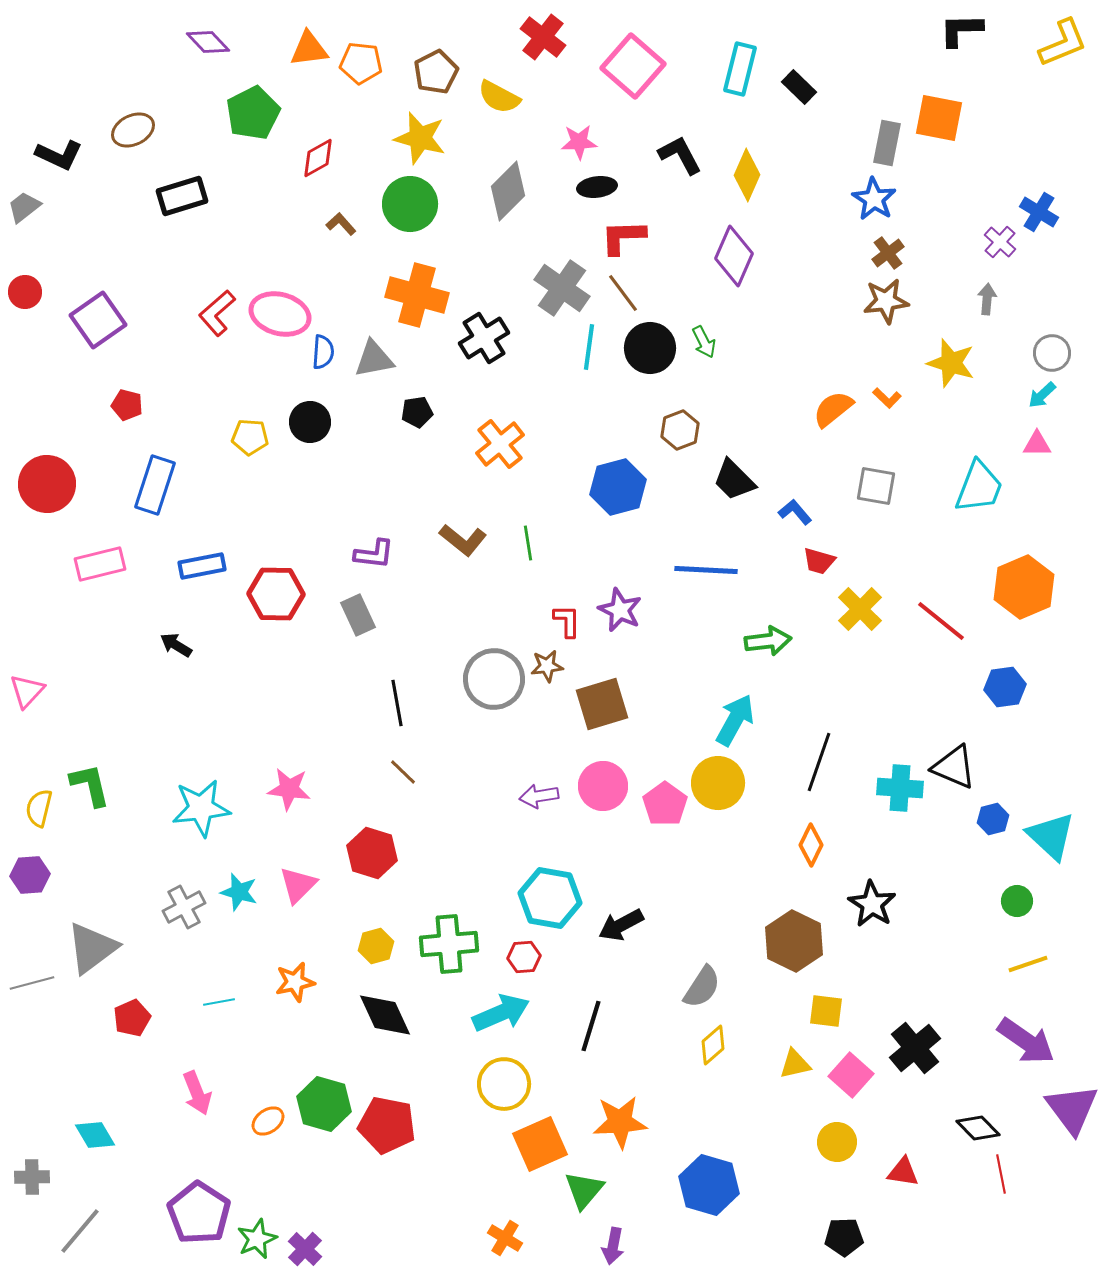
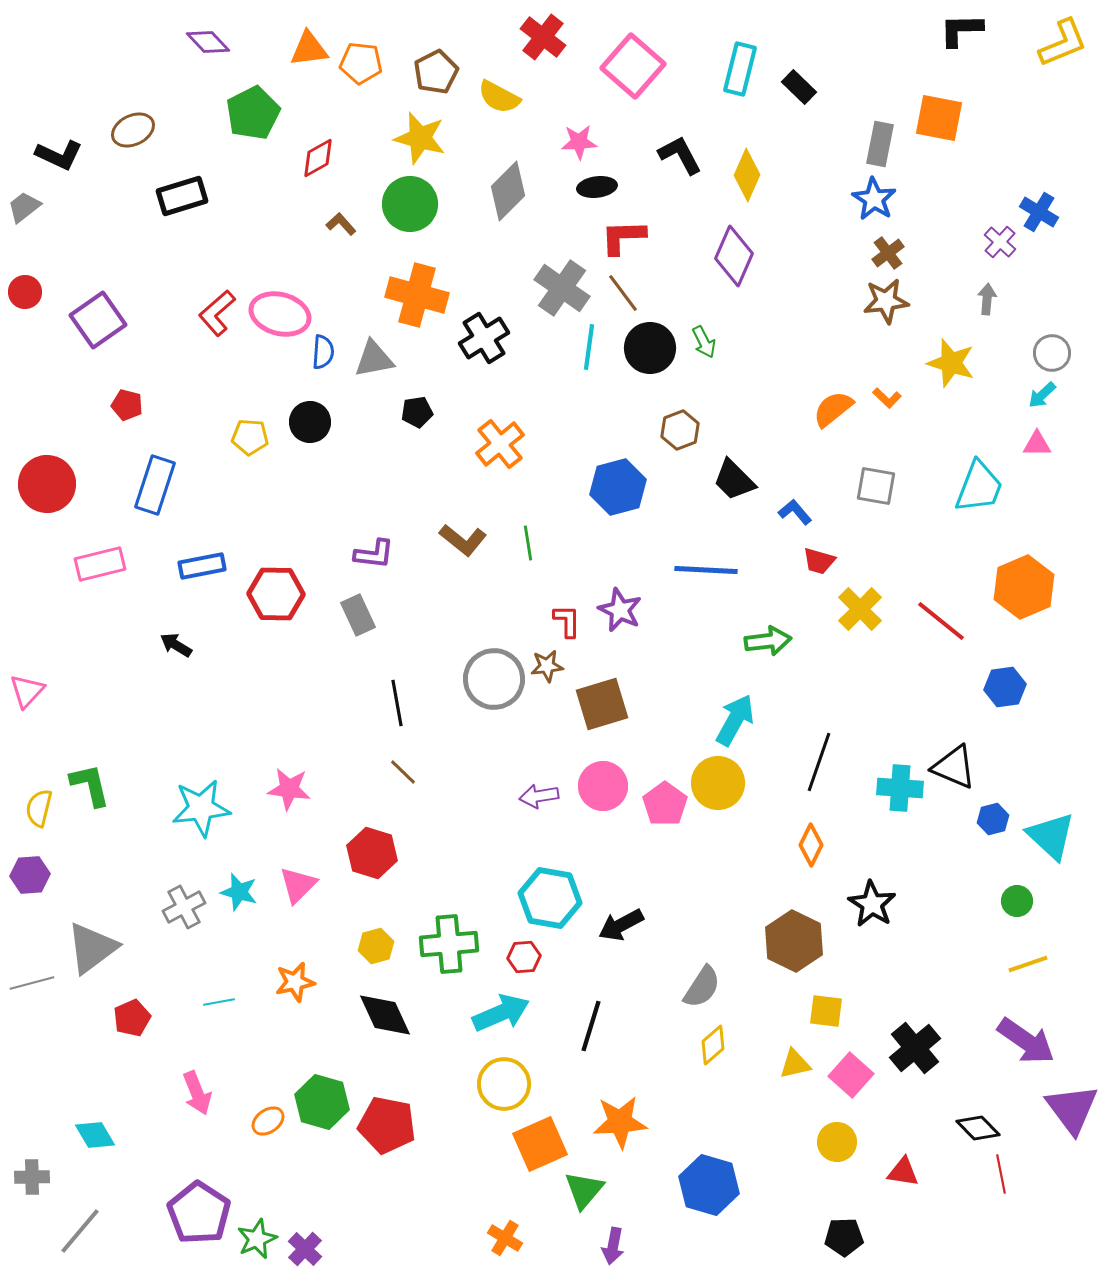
gray rectangle at (887, 143): moved 7 px left, 1 px down
green hexagon at (324, 1104): moved 2 px left, 2 px up
